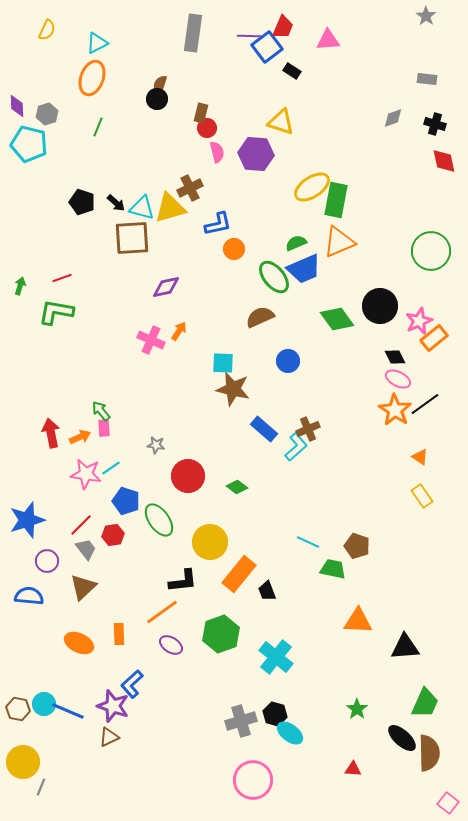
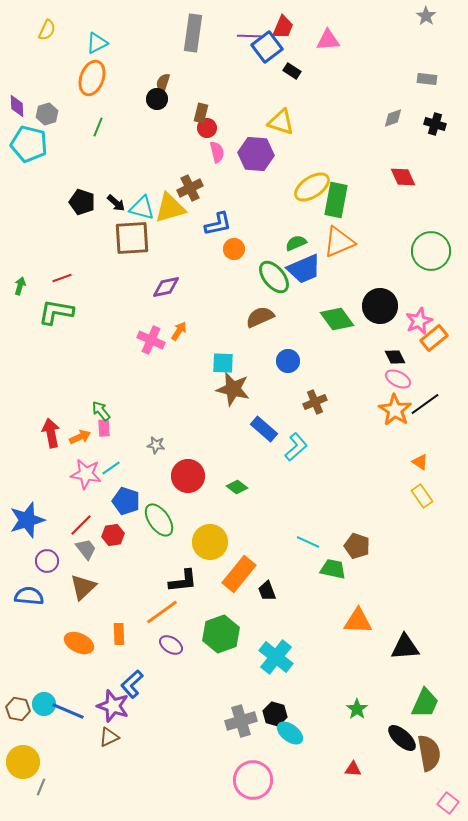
brown semicircle at (160, 85): moved 3 px right, 2 px up
red diamond at (444, 161): moved 41 px left, 16 px down; rotated 12 degrees counterclockwise
brown cross at (308, 429): moved 7 px right, 27 px up
orange triangle at (420, 457): moved 5 px down
brown semicircle at (429, 753): rotated 9 degrees counterclockwise
